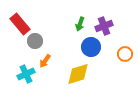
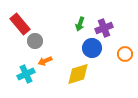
purple cross: moved 2 px down
blue circle: moved 1 px right, 1 px down
orange arrow: rotated 32 degrees clockwise
